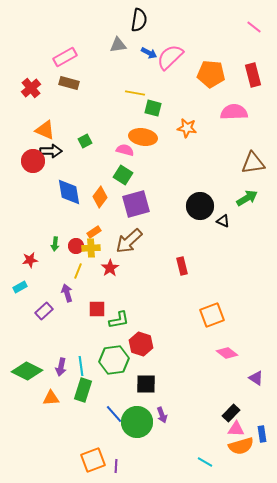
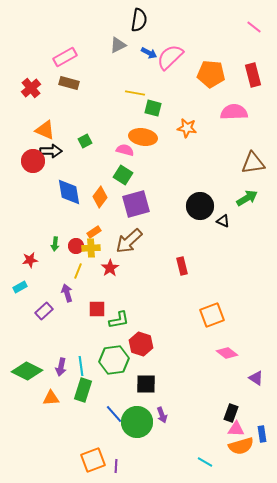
gray triangle at (118, 45): rotated 18 degrees counterclockwise
black rectangle at (231, 413): rotated 24 degrees counterclockwise
